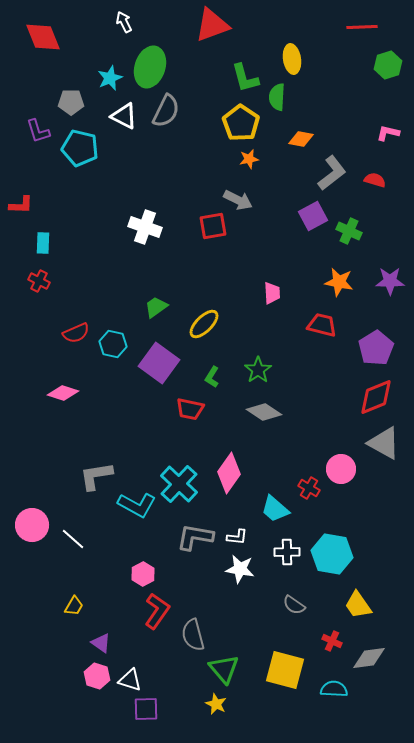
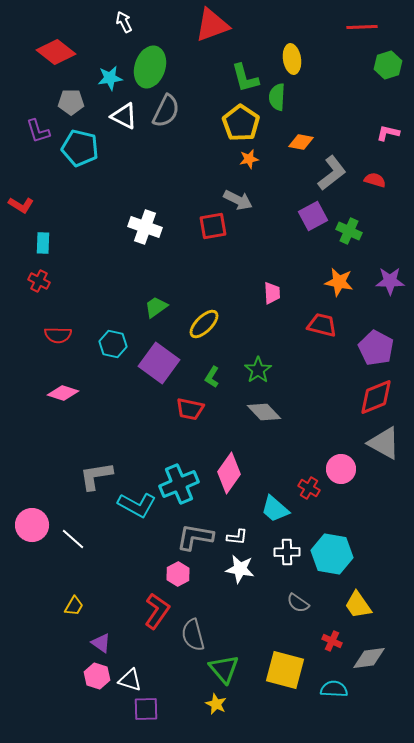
red diamond at (43, 37): moved 13 px right, 15 px down; rotated 30 degrees counterclockwise
cyan star at (110, 78): rotated 15 degrees clockwise
orange diamond at (301, 139): moved 3 px down
red L-shape at (21, 205): rotated 30 degrees clockwise
red semicircle at (76, 333): moved 18 px left, 2 px down; rotated 24 degrees clockwise
purple pentagon at (376, 348): rotated 12 degrees counterclockwise
gray diamond at (264, 412): rotated 12 degrees clockwise
cyan cross at (179, 484): rotated 24 degrees clockwise
pink hexagon at (143, 574): moved 35 px right
gray semicircle at (294, 605): moved 4 px right, 2 px up
